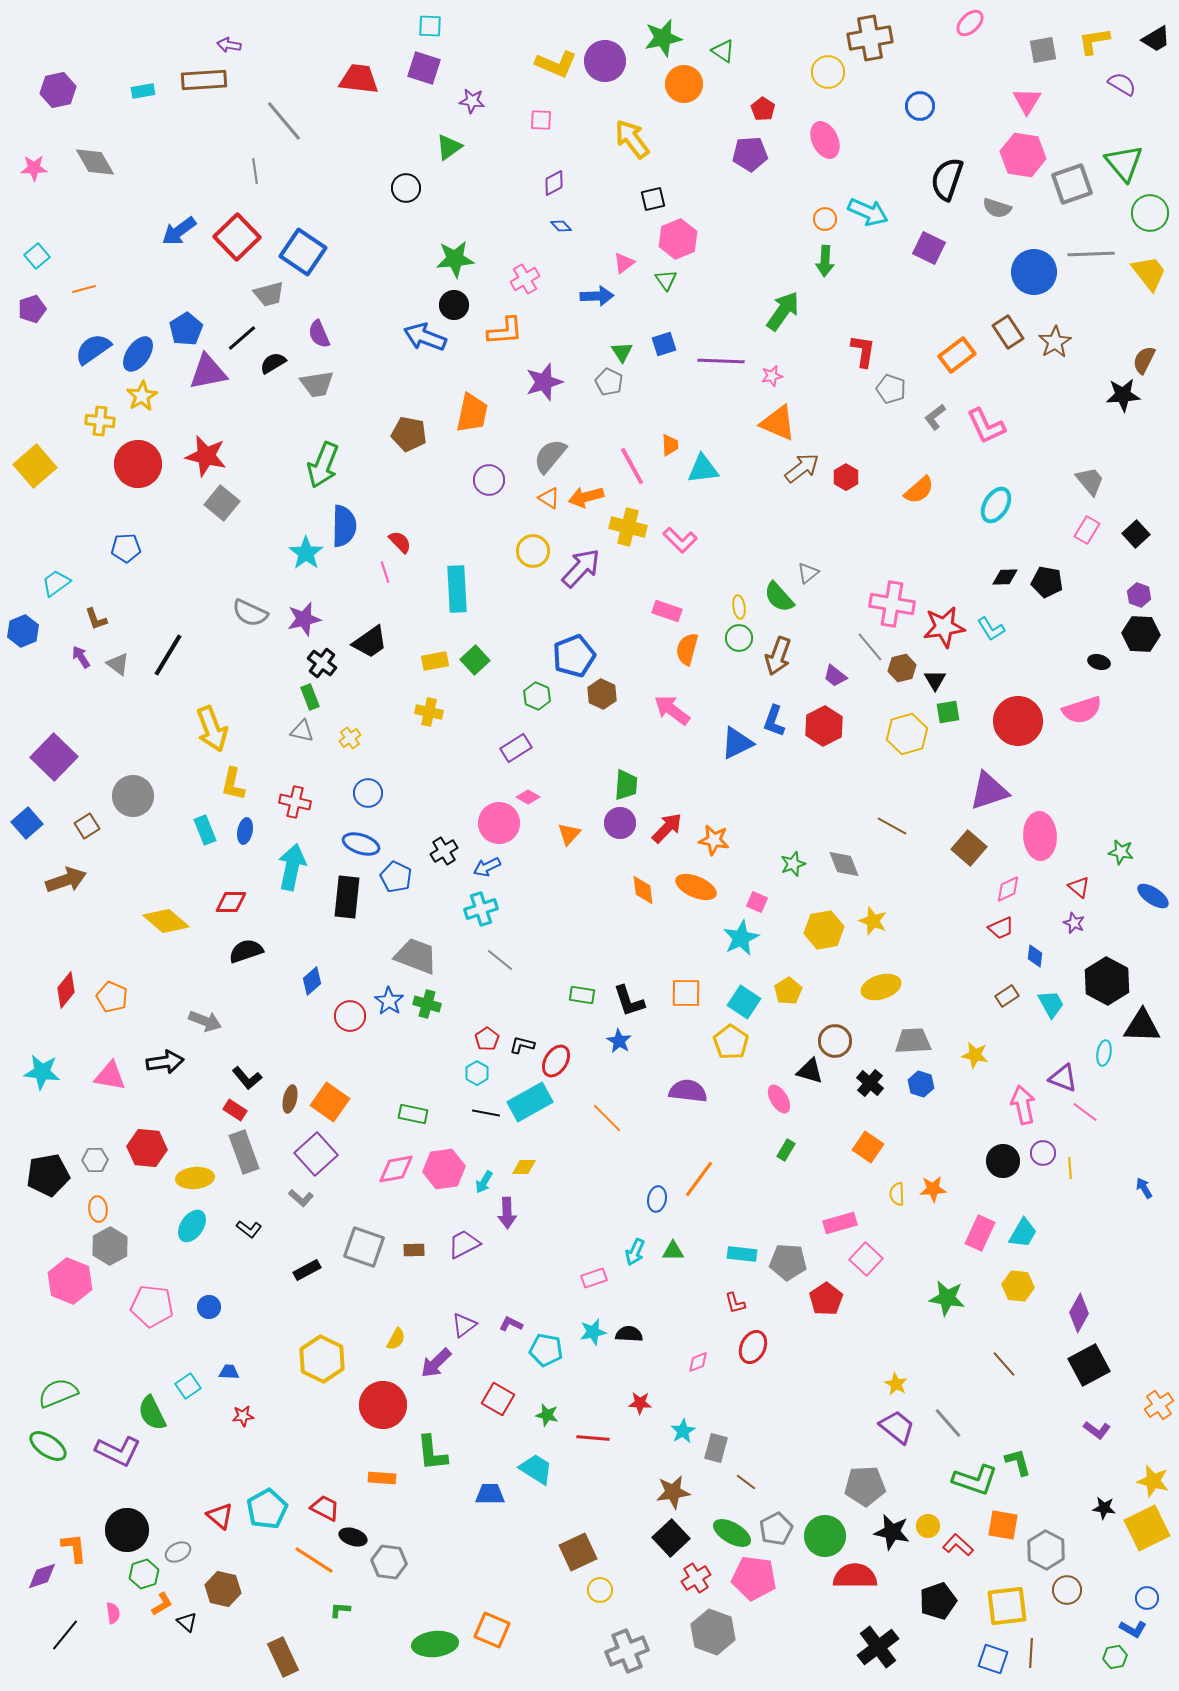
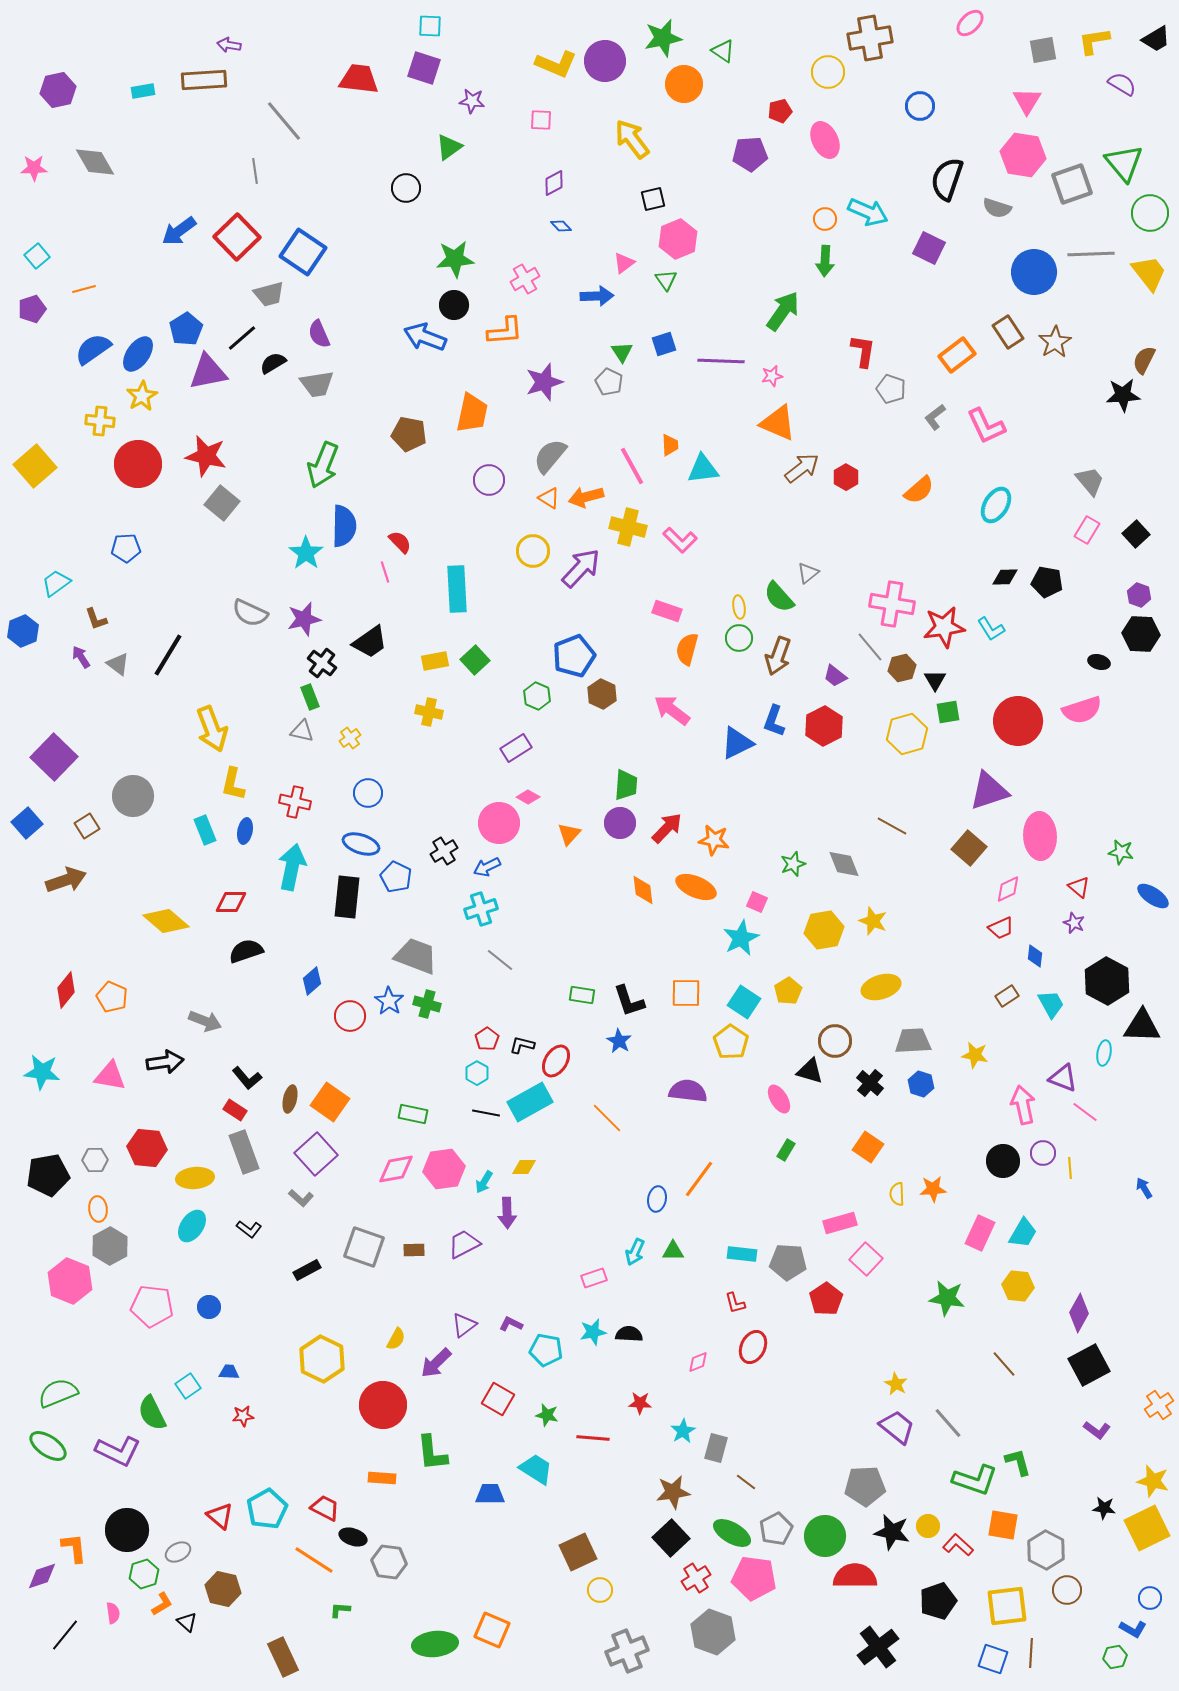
red pentagon at (763, 109): moved 17 px right, 2 px down; rotated 25 degrees clockwise
blue circle at (1147, 1598): moved 3 px right
